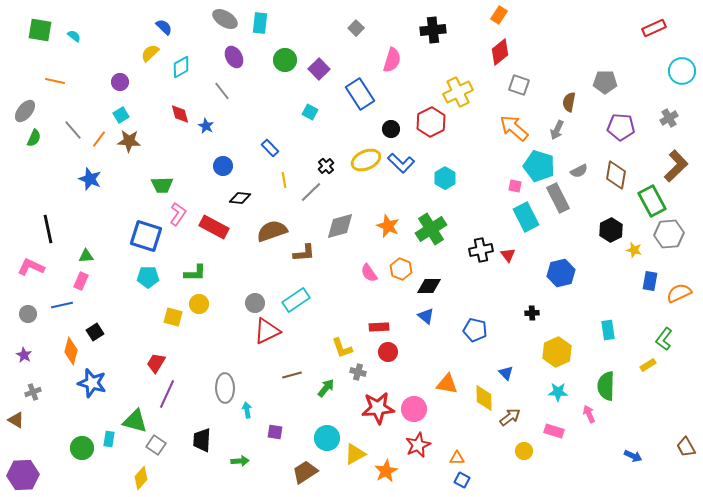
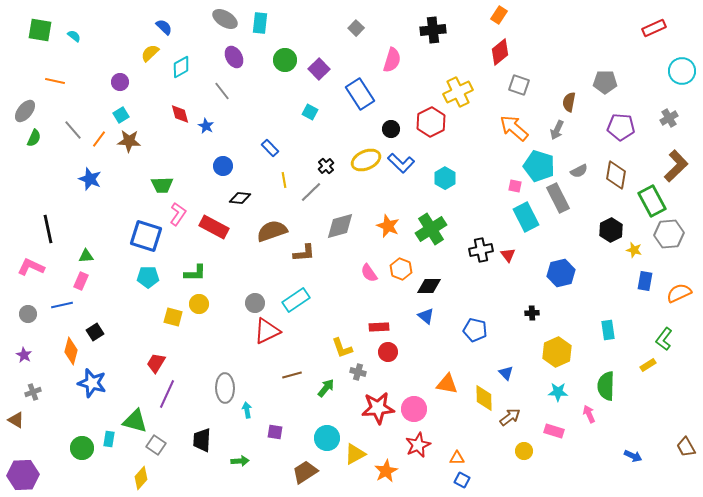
blue rectangle at (650, 281): moved 5 px left
